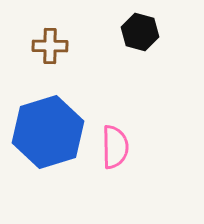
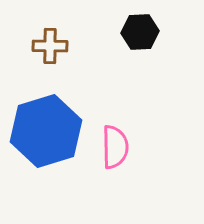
black hexagon: rotated 18 degrees counterclockwise
blue hexagon: moved 2 px left, 1 px up
